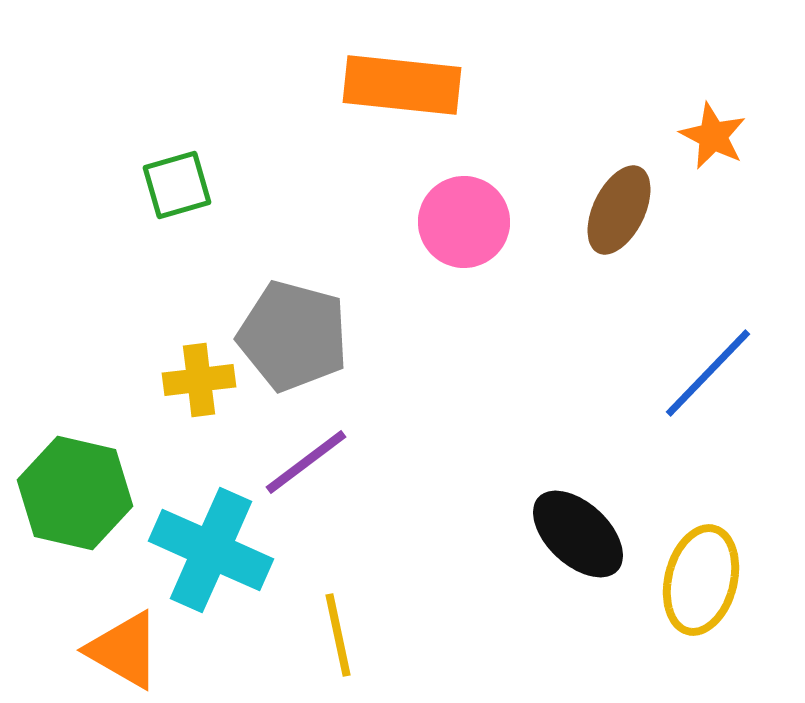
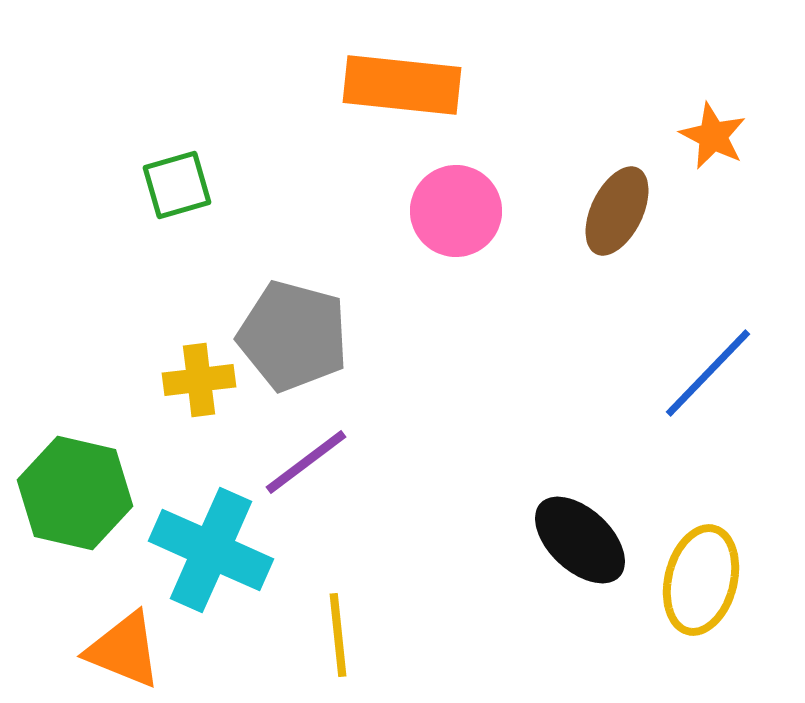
brown ellipse: moved 2 px left, 1 px down
pink circle: moved 8 px left, 11 px up
black ellipse: moved 2 px right, 6 px down
yellow line: rotated 6 degrees clockwise
orange triangle: rotated 8 degrees counterclockwise
